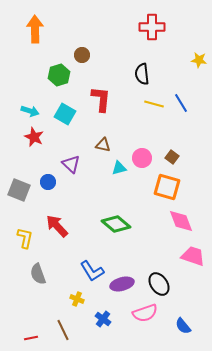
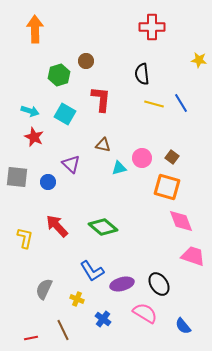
brown circle: moved 4 px right, 6 px down
gray square: moved 2 px left, 13 px up; rotated 15 degrees counterclockwise
green diamond: moved 13 px left, 3 px down
gray semicircle: moved 6 px right, 15 px down; rotated 45 degrees clockwise
pink semicircle: rotated 130 degrees counterclockwise
